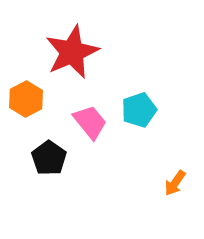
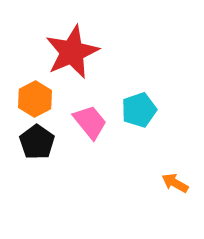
orange hexagon: moved 9 px right
black pentagon: moved 12 px left, 16 px up
orange arrow: rotated 84 degrees clockwise
